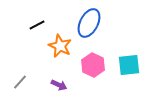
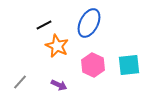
black line: moved 7 px right
orange star: moved 3 px left
